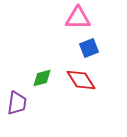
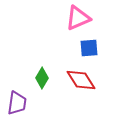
pink triangle: rotated 24 degrees counterclockwise
blue square: rotated 18 degrees clockwise
green diamond: rotated 45 degrees counterclockwise
